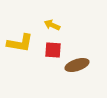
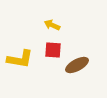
yellow L-shape: moved 16 px down
brown ellipse: rotated 10 degrees counterclockwise
